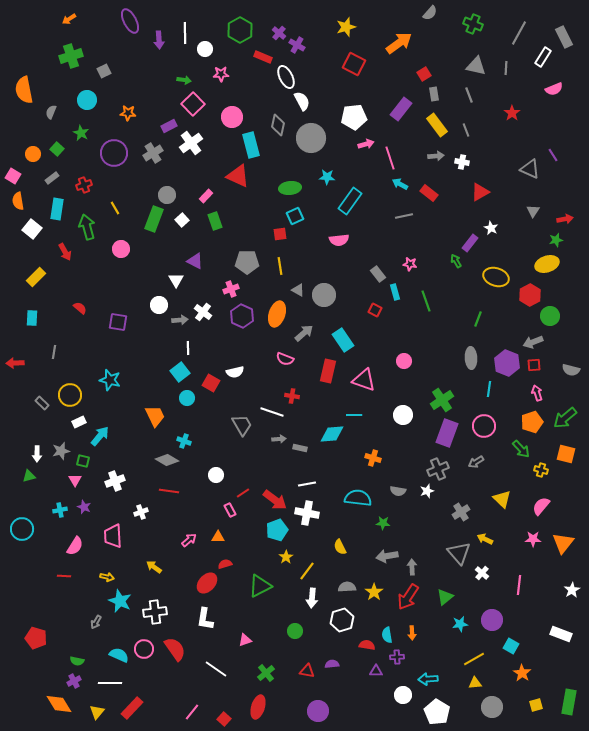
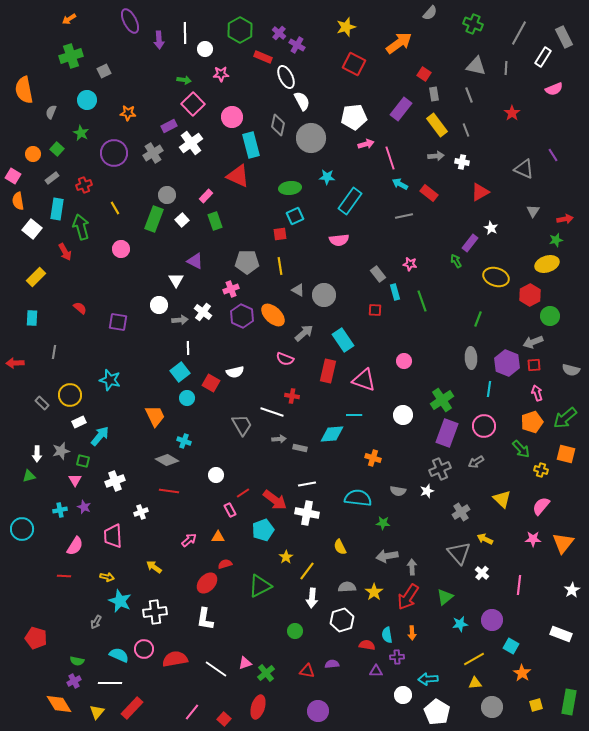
red square at (424, 74): rotated 24 degrees counterclockwise
gray triangle at (530, 169): moved 6 px left
green arrow at (87, 227): moved 6 px left
green line at (426, 301): moved 4 px left
red square at (375, 310): rotated 24 degrees counterclockwise
orange ellipse at (277, 314): moved 4 px left, 1 px down; rotated 65 degrees counterclockwise
gray cross at (438, 469): moved 2 px right
cyan pentagon at (277, 530): moved 14 px left
pink triangle at (245, 640): moved 23 px down
red semicircle at (175, 649): moved 10 px down; rotated 65 degrees counterclockwise
